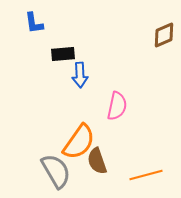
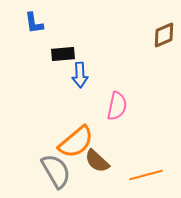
orange semicircle: moved 3 px left; rotated 15 degrees clockwise
brown semicircle: rotated 28 degrees counterclockwise
